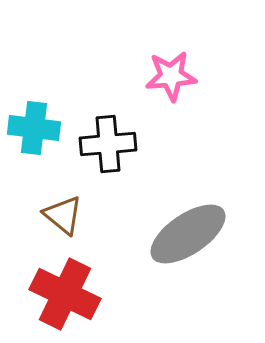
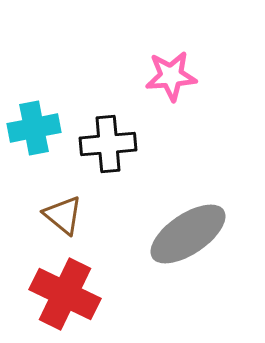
cyan cross: rotated 18 degrees counterclockwise
